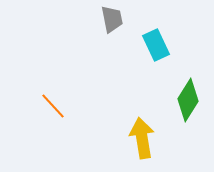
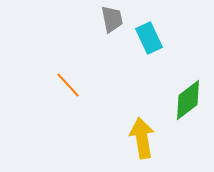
cyan rectangle: moved 7 px left, 7 px up
green diamond: rotated 21 degrees clockwise
orange line: moved 15 px right, 21 px up
